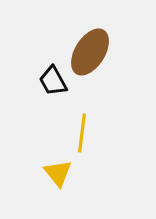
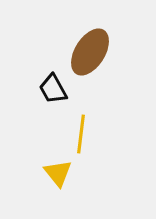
black trapezoid: moved 8 px down
yellow line: moved 1 px left, 1 px down
